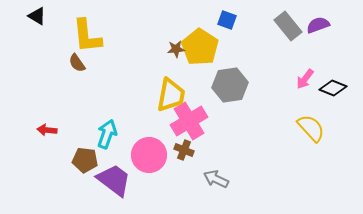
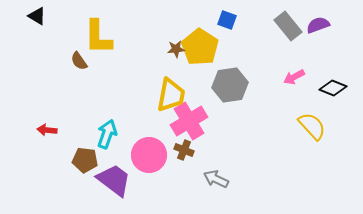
yellow L-shape: moved 11 px right, 1 px down; rotated 6 degrees clockwise
brown semicircle: moved 2 px right, 2 px up
pink arrow: moved 11 px left, 2 px up; rotated 25 degrees clockwise
yellow semicircle: moved 1 px right, 2 px up
